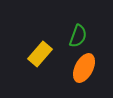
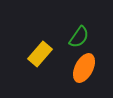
green semicircle: moved 1 px right, 1 px down; rotated 15 degrees clockwise
